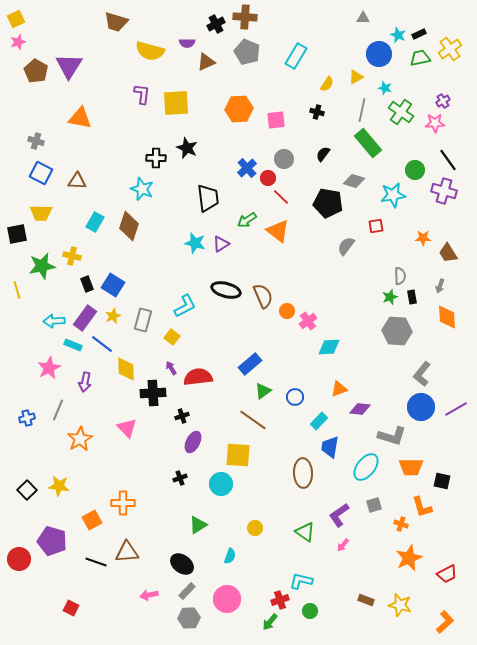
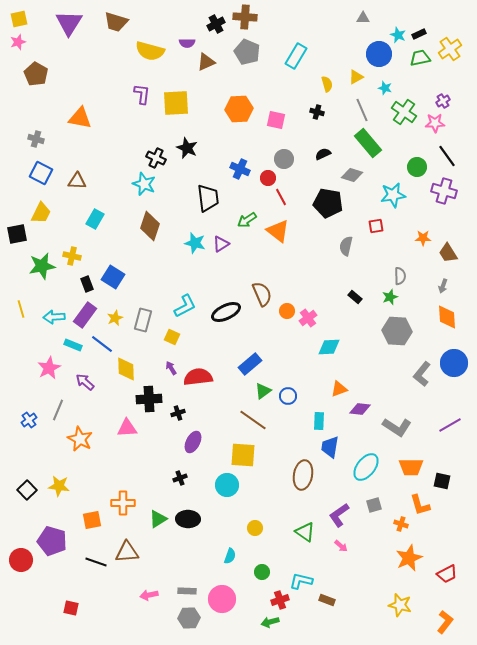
yellow square at (16, 19): moved 3 px right; rotated 12 degrees clockwise
purple triangle at (69, 66): moved 43 px up
brown pentagon at (36, 71): moved 3 px down
yellow semicircle at (327, 84): rotated 49 degrees counterclockwise
gray line at (362, 110): rotated 35 degrees counterclockwise
green cross at (401, 112): moved 3 px right
pink square at (276, 120): rotated 18 degrees clockwise
gray cross at (36, 141): moved 2 px up
black semicircle at (323, 154): rotated 28 degrees clockwise
black cross at (156, 158): rotated 24 degrees clockwise
black line at (448, 160): moved 1 px left, 4 px up
blue cross at (247, 168): moved 7 px left, 1 px down; rotated 24 degrees counterclockwise
green circle at (415, 170): moved 2 px right, 3 px up
gray diamond at (354, 181): moved 2 px left, 6 px up
cyan star at (142, 189): moved 2 px right, 5 px up
red line at (281, 197): rotated 18 degrees clockwise
yellow trapezoid at (41, 213): rotated 65 degrees counterclockwise
cyan rectangle at (95, 222): moved 3 px up
brown diamond at (129, 226): moved 21 px right
gray semicircle at (346, 246): rotated 24 degrees counterclockwise
blue square at (113, 285): moved 8 px up
gray arrow at (440, 286): moved 3 px right
yellow line at (17, 290): moved 4 px right, 19 px down
black ellipse at (226, 290): moved 22 px down; rotated 40 degrees counterclockwise
brown semicircle at (263, 296): moved 1 px left, 2 px up
black rectangle at (412, 297): moved 57 px left; rotated 40 degrees counterclockwise
yellow star at (113, 316): moved 2 px right, 2 px down
purple rectangle at (85, 318): moved 3 px up
cyan arrow at (54, 321): moved 4 px up
pink cross at (308, 321): moved 3 px up
yellow square at (172, 337): rotated 14 degrees counterclockwise
purple arrow at (85, 382): rotated 120 degrees clockwise
black cross at (153, 393): moved 4 px left, 6 px down
blue circle at (295, 397): moved 7 px left, 1 px up
blue circle at (421, 407): moved 33 px right, 44 px up
purple line at (456, 409): moved 6 px left, 16 px down
black cross at (182, 416): moved 4 px left, 3 px up
blue cross at (27, 418): moved 2 px right, 2 px down; rotated 21 degrees counterclockwise
cyan rectangle at (319, 421): rotated 42 degrees counterclockwise
pink triangle at (127, 428): rotated 50 degrees counterclockwise
gray L-shape at (392, 436): moved 5 px right, 9 px up; rotated 16 degrees clockwise
orange star at (80, 439): rotated 15 degrees counterclockwise
yellow square at (238, 455): moved 5 px right
brown ellipse at (303, 473): moved 2 px down; rotated 12 degrees clockwise
cyan circle at (221, 484): moved 6 px right, 1 px down
orange L-shape at (422, 507): moved 2 px left, 2 px up
orange square at (92, 520): rotated 18 degrees clockwise
green triangle at (198, 525): moved 40 px left, 6 px up
pink arrow at (343, 545): moved 2 px left, 1 px down; rotated 88 degrees counterclockwise
red circle at (19, 559): moved 2 px right, 1 px down
black ellipse at (182, 564): moved 6 px right, 45 px up; rotated 35 degrees counterclockwise
gray rectangle at (187, 591): rotated 48 degrees clockwise
pink circle at (227, 599): moved 5 px left
brown rectangle at (366, 600): moved 39 px left
red square at (71, 608): rotated 14 degrees counterclockwise
green circle at (310, 611): moved 48 px left, 39 px up
green arrow at (270, 622): rotated 36 degrees clockwise
orange L-shape at (445, 622): rotated 10 degrees counterclockwise
